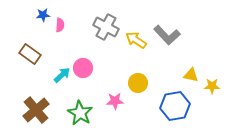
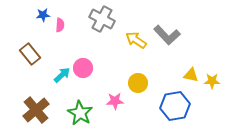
gray cross: moved 4 px left, 8 px up
brown rectangle: rotated 15 degrees clockwise
yellow star: moved 5 px up
